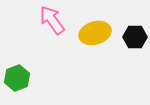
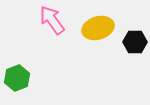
yellow ellipse: moved 3 px right, 5 px up
black hexagon: moved 5 px down
